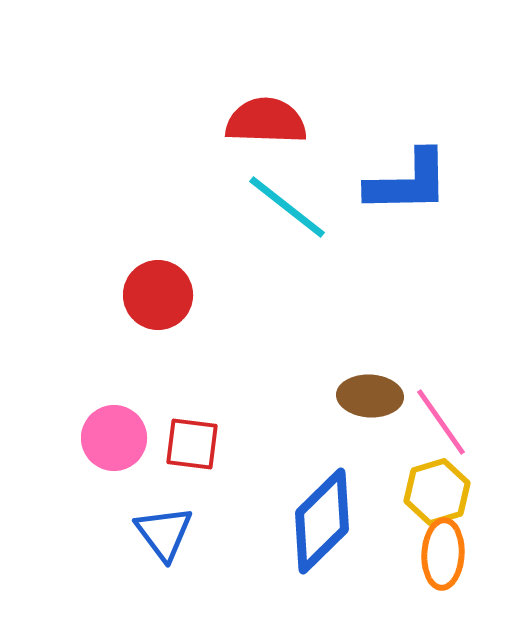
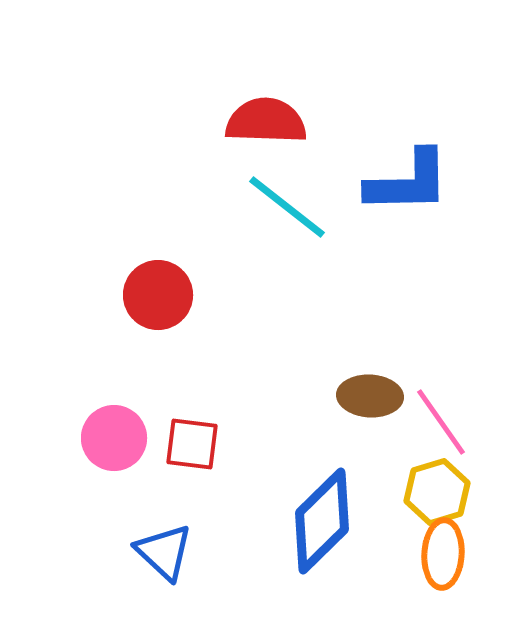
blue triangle: moved 19 px down; rotated 10 degrees counterclockwise
